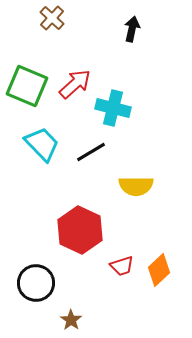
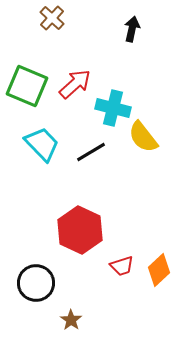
yellow semicircle: moved 7 px right, 49 px up; rotated 52 degrees clockwise
